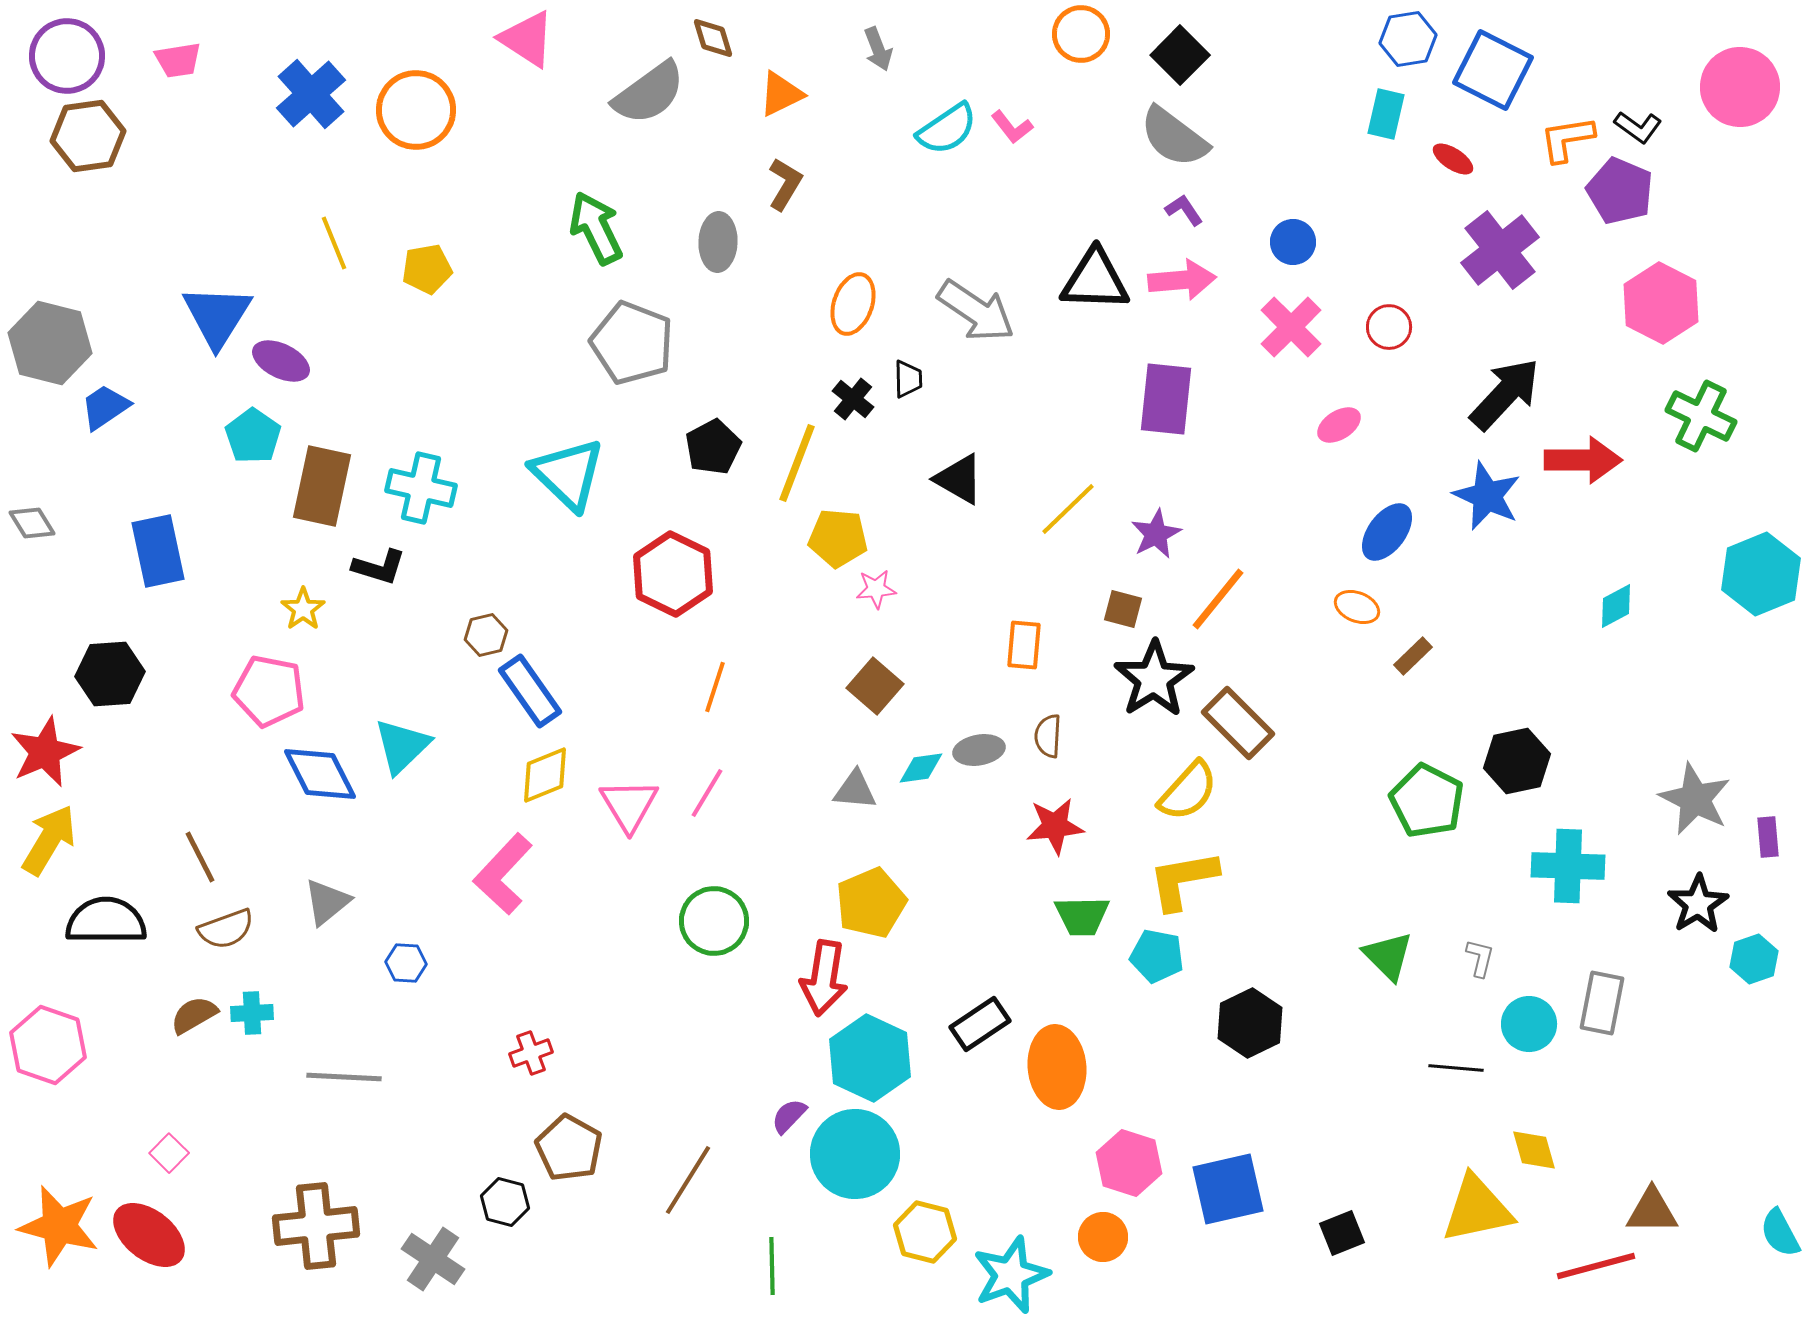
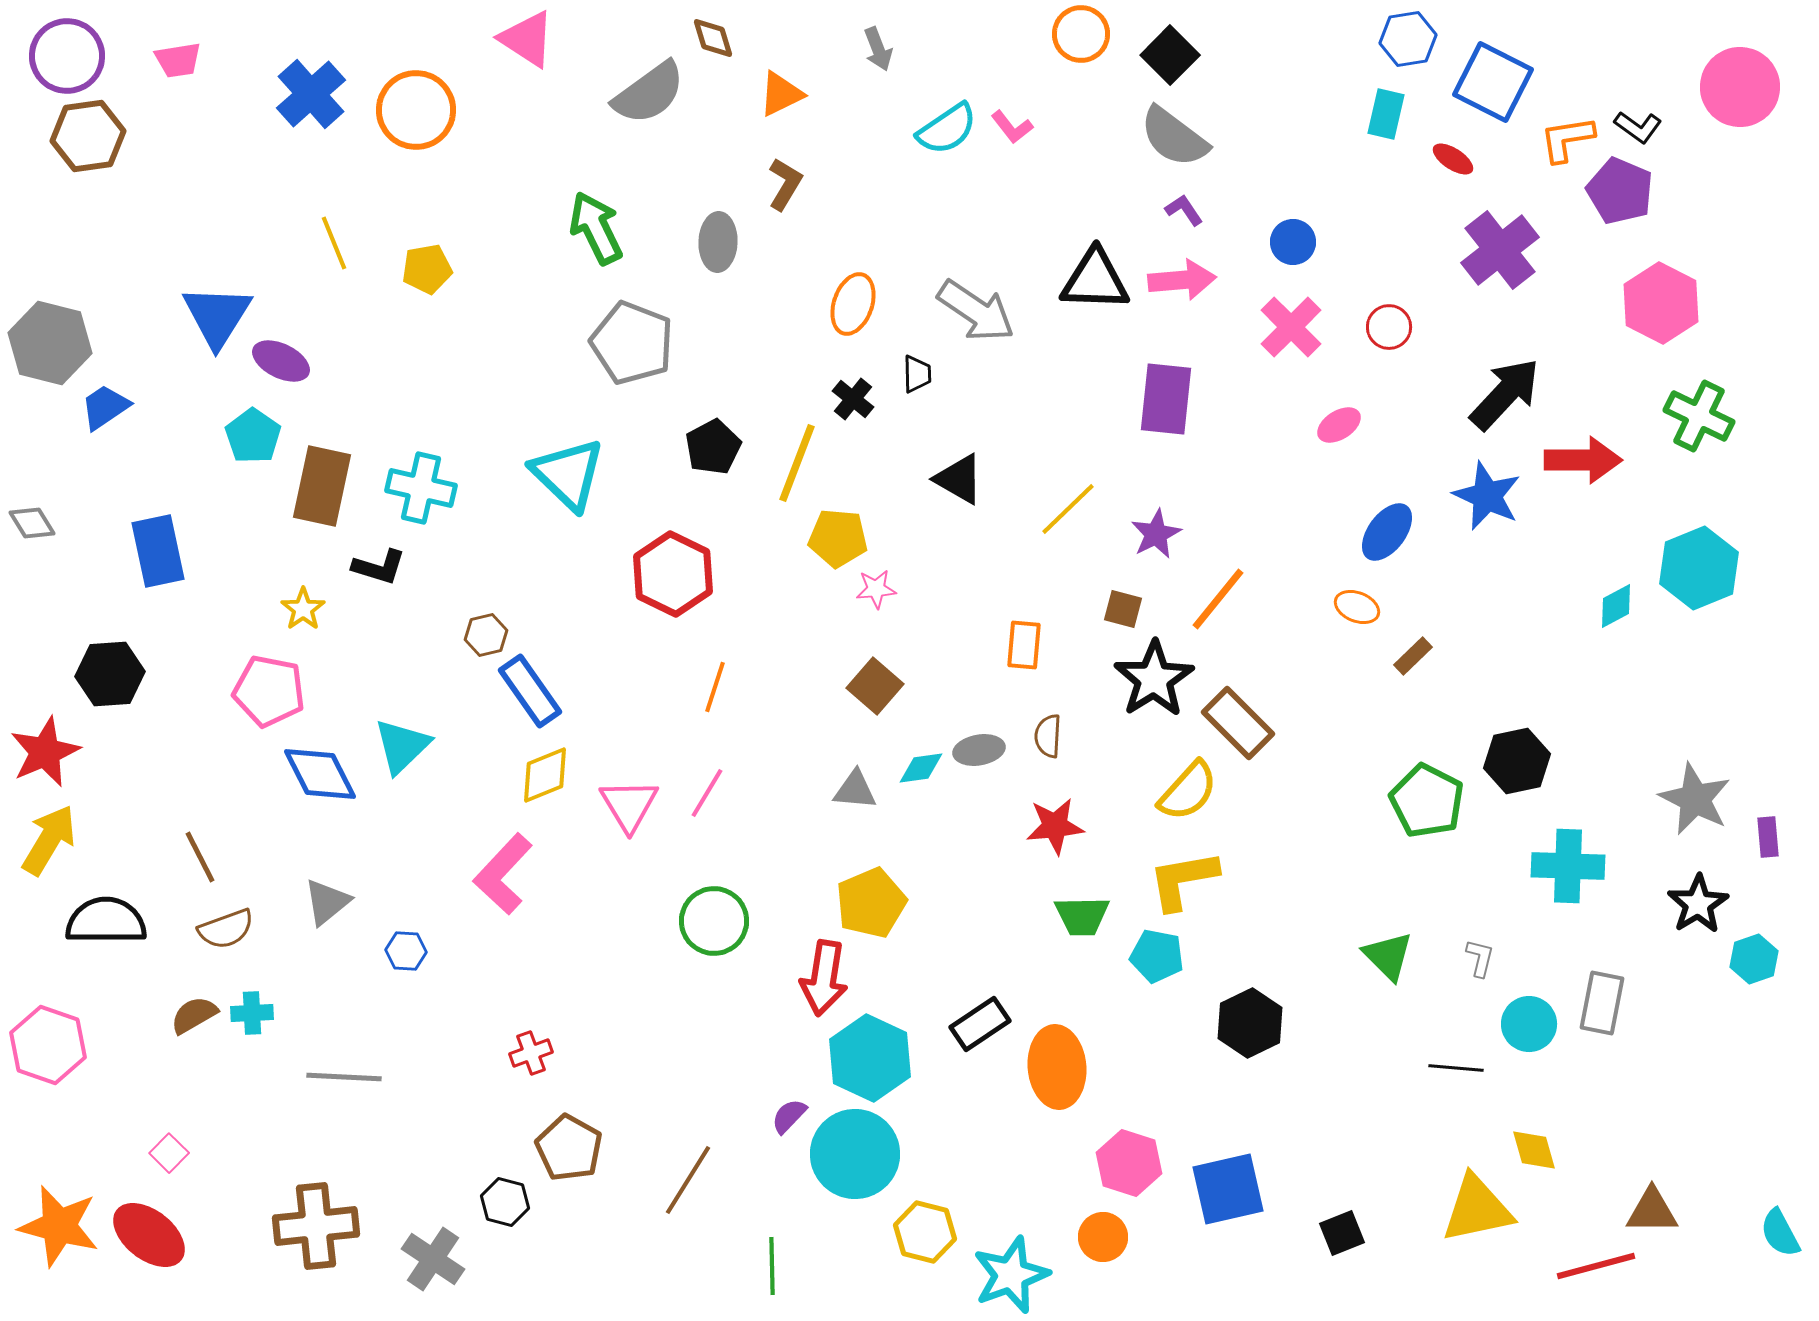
black square at (1180, 55): moved 10 px left
blue square at (1493, 70): moved 12 px down
black trapezoid at (908, 379): moved 9 px right, 5 px up
green cross at (1701, 416): moved 2 px left
cyan hexagon at (1761, 574): moved 62 px left, 6 px up
blue hexagon at (406, 963): moved 12 px up
